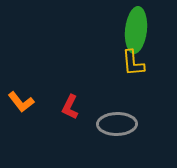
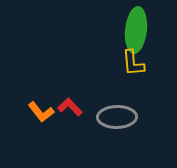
orange L-shape: moved 20 px right, 10 px down
red L-shape: rotated 110 degrees clockwise
gray ellipse: moved 7 px up
